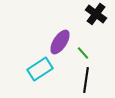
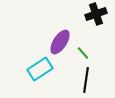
black cross: rotated 35 degrees clockwise
